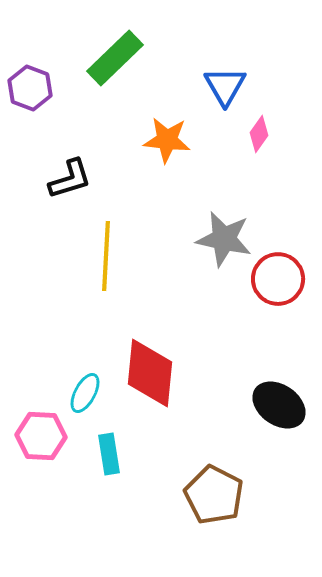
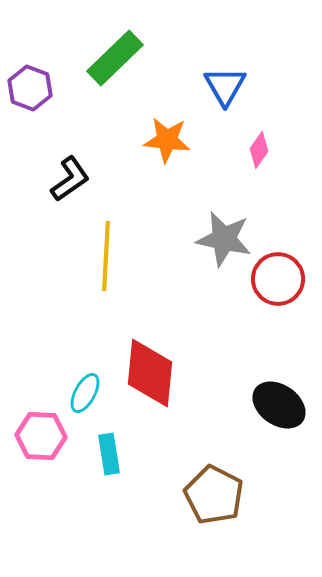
pink diamond: moved 16 px down
black L-shape: rotated 18 degrees counterclockwise
